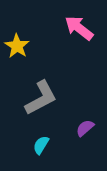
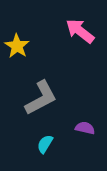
pink arrow: moved 1 px right, 3 px down
purple semicircle: rotated 54 degrees clockwise
cyan semicircle: moved 4 px right, 1 px up
